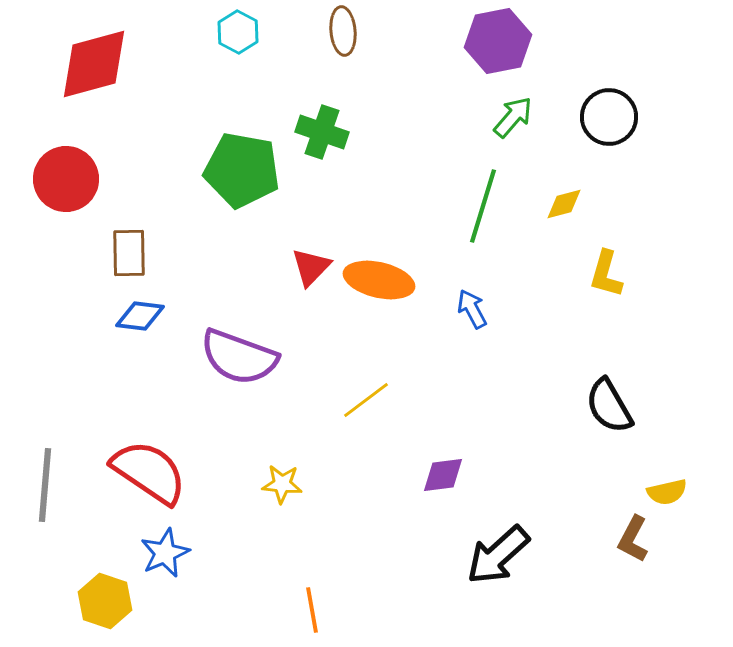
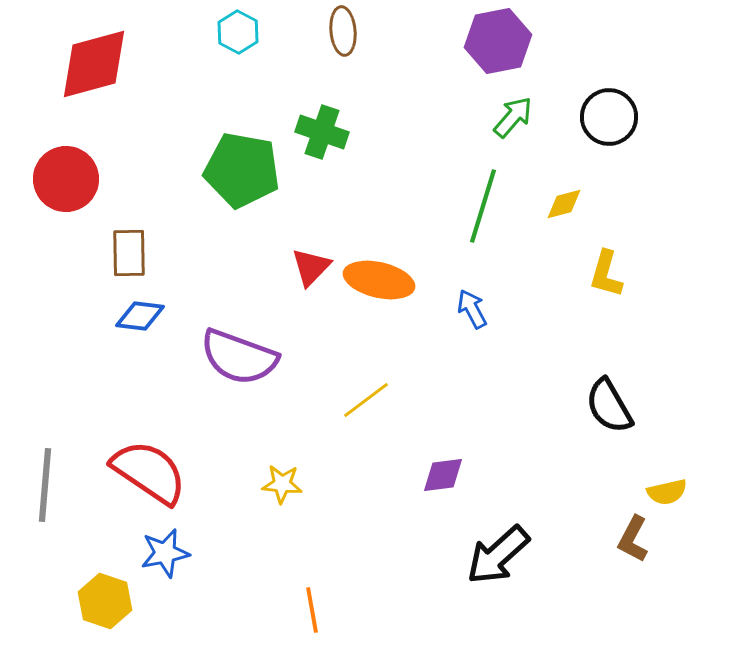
blue star: rotated 12 degrees clockwise
